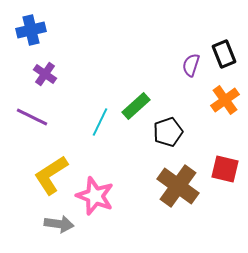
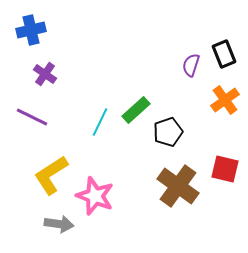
green rectangle: moved 4 px down
